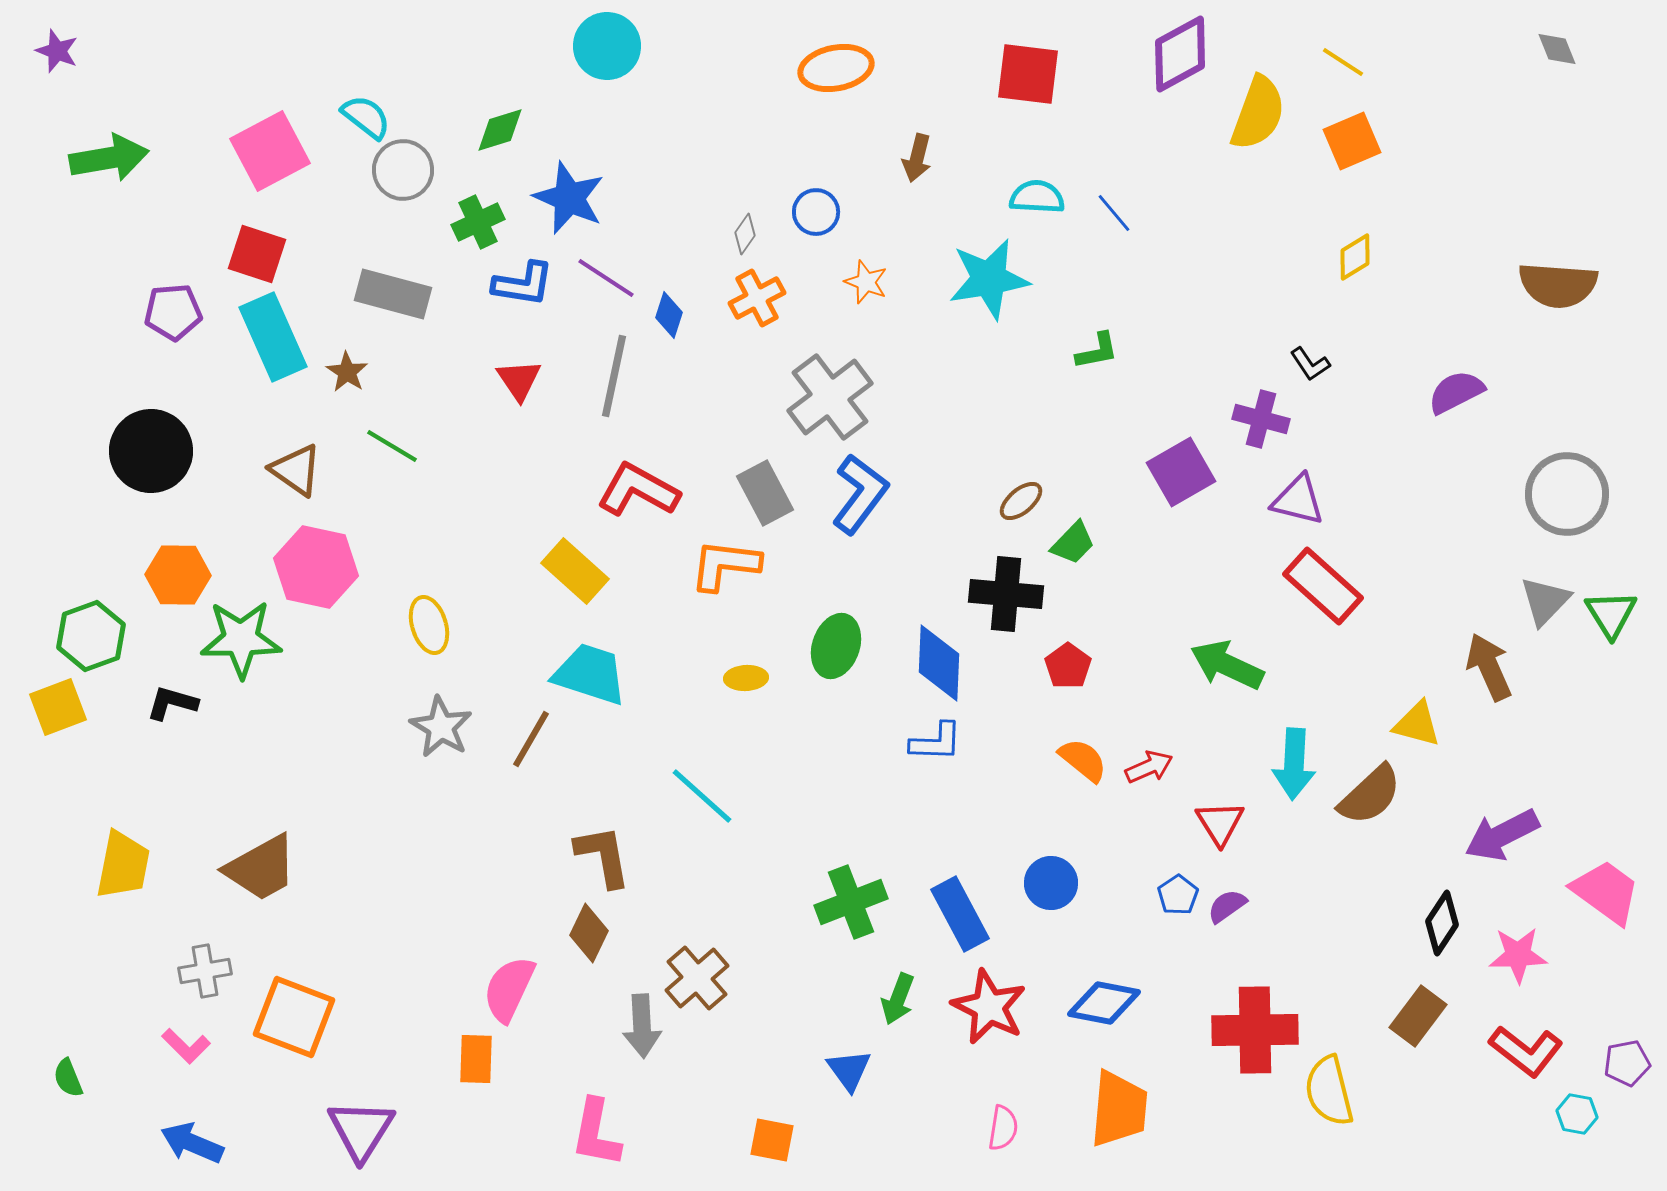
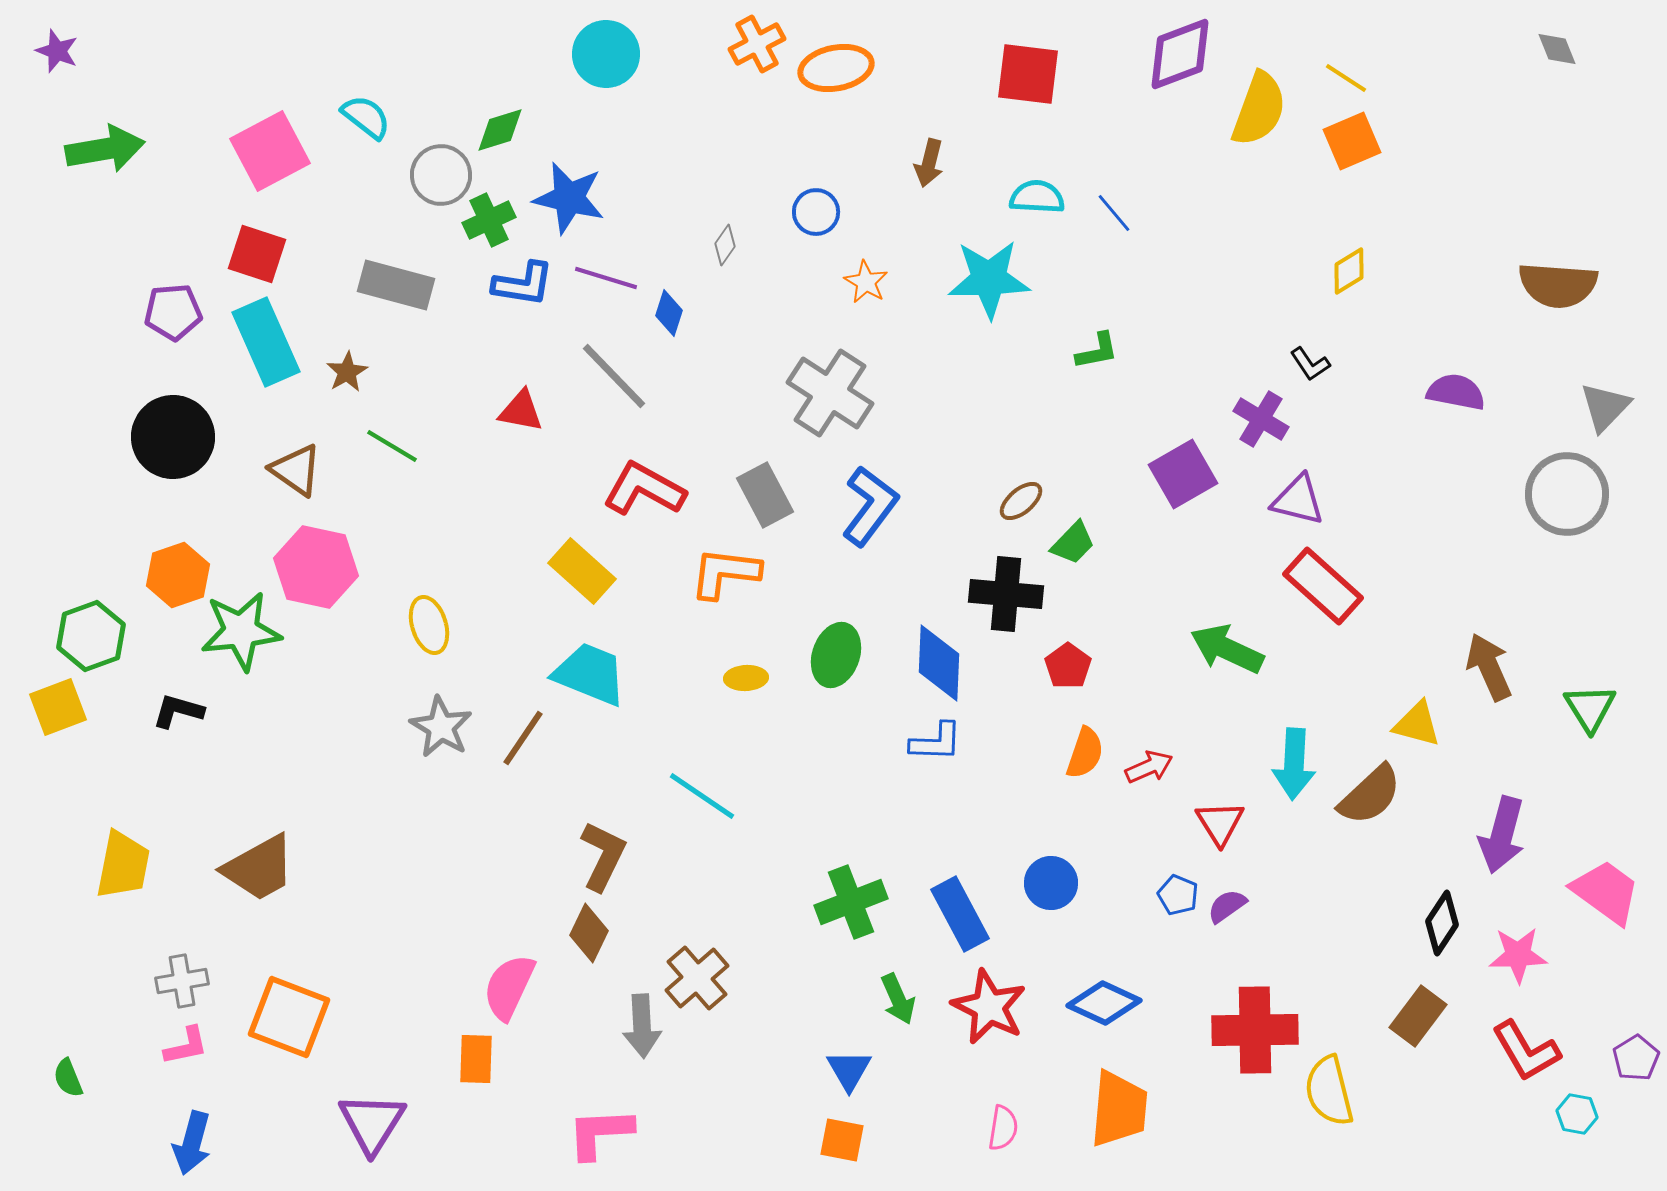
cyan circle at (607, 46): moved 1 px left, 8 px down
purple diamond at (1180, 54): rotated 8 degrees clockwise
yellow line at (1343, 62): moved 3 px right, 16 px down
yellow semicircle at (1258, 113): moved 1 px right, 4 px up
green arrow at (109, 158): moved 4 px left, 9 px up
brown arrow at (917, 158): moved 12 px right, 5 px down
gray circle at (403, 170): moved 38 px right, 5 px down
blue star at (569, 198): rotated 10 degrees counterclockwise
green cross at (478, 222): moved 11 px right, 2 px up
gray diamond at (745, 234): moved 20 px left, 11 px down
yellow diamond at (1355, 257): moved 6 px left, 14 px down
purple line at (606, 278): rotated 16 degrees counterclockwise
cyan star at (989, 279): rotated 8 degrees clockwise
orange star at (866, 282): rotated 9 degrees clockwise
gray rectangle at (393, 294): moved 3 px right, 9 px up
orange cross at (757, 298): moved 254 px up
blue diamond at (669, 315): moved 2 px up
cyan rectangle at (273, 337): moved 7 px left, 5 px down
brown star at (347, 372): rotated 9 degrees clockwise
gray line at (614, 376): rotated 56 degrees counterclockwise
red triangle at (519, 380): moved 2 px right, 31 px down; rotated 45 degrees counterclockwise
purple semicircle at (1456, 392): rotated 38 degrees clockwise
gray cross at (830, 397): moved 4 px up; rotated 20 degrees counterclockwise
purple cross at (1261, 419): rotated 16 degrees clockwise
black circle at (151, 451): moved 22 px right, 14 px up
purple square at (1181, 472): moved 2 px right, 2 px down
red L-shape at (638, 490): moved 6 px right, 1 px up
gray rectangle at (765, 493): moved 2 px down
blue L-shape at (860, 494): moved 10 px right, 12 px down
orange L-shape at (725, 565): moved 8 px down
yellow rectangle at (575, 571): moved 7 px right
orange hexagon at (178, 575): rotated 20 degrees counterclockwise
gray triangle at (1545, 601): moved 60 px right, 194 px up
green triangle at (1611, 614): moved 21 px left, 94 px down
green star at (241, 639): moved 8 px up; rotated 6 degrees counterclockwise
green ellipse at (836, 646): moved 9 px down
green arrow at (1227, 665): moved 16 px up
cyan trapezoid at (590, 674): rotated 4 degrees clockwise
black L-shape at (172, 703): moved 6 px right, 8 px down
brown line at (531, 739): moved 8 px left, 1 px up; rotated 4 degrees clockwise
orange semicircle at (1083, 760): moved 2 px right, 7 px up; rotated 70 degrees clockwise
cyan line at (702, 796): rotated 8 degrees counterclockwise
purple arrow at (1502, 835): rotated 48 degrees counterclockwise
brown L-shape at (603, 856): rotated 36 degrees clockwise
brown trapezoid at (261, 868): moved 2 px left
blue pentagon at (1178, 895): rotated 15 degrees counterclockwise
gray cross at (205, 971): moved 23 px left, 10 px down
pink semicircle at (509, 989): moved 2 px up
green arrow at (898, 999): rotated 45 degrees counterclockwise
blue diamond at (1104, 1003): rotated 14 degrees clockwise
orange square at (294, 1017): moved 5 px left
pink L-shape at (186, 1046): rotated 57 degrees counterclockwise
red L-shape at (1526, 1051): rotated 22 degrees clockwise
purple pentagon at (1627, 1063): moved 9 px right, 5 px up; rotated 21 degrees counterclockwise
blue triangle at (849, 1070): rotated 6 degrees clockwise
purple triangle at (361, 1130): moved 11 px right, 7 px up
pink L-shape at (596, 1133): moved 4 px right; rotated 76 degrees clockwise
orange square at (772, 1140): moved 70 px right
blue arrow at (192, 1143): rotated 98 degrees counterclockwise
